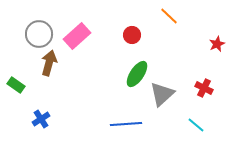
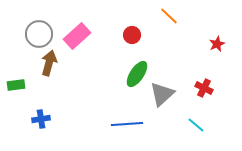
green rectangle: rotated 42 degrees counterclockwise
blue cross: rotated 24 degrees clockwise
blue line: moved 1 px right
